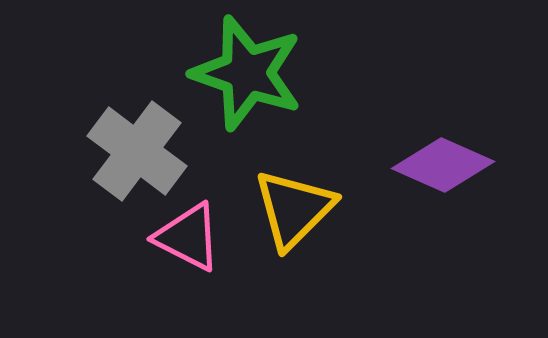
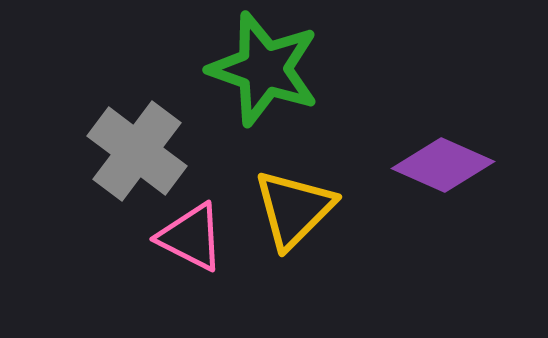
green star: moved 17 px right, 4 px up
pink triangle: moved 3 px right
